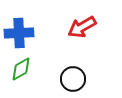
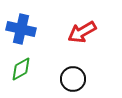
red arrow: moved 5 px down
blue cross: moved 2 px right, 4 px up; rotated 16 degrees clockwise
